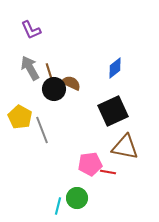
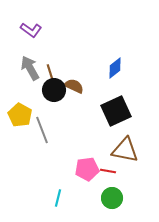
purple L-shape: rotated 30 degrees counterclockwise
brown line: moved 1 px right, 1 px down
brown semicircle: moved 3 px right, 3 px down
black circle: moved 1 px down
black square: moved 3 px right
yellow pentagon: moved 2 px up
brown triangle: moved 3 px down
pink pentagon: moved 3 px left, 5 px down
red line: moved 1 px up
green circle: moved 35 px right
cyan line: moved 8 px up
